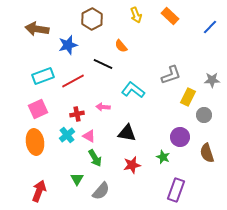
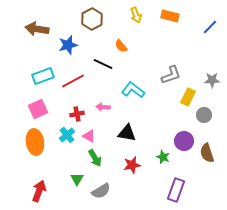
orange rectangle: rotated 30 degrees counterclockwise
purple circle: moved 4 px right, 4 px down
gray semicircle: rotated 18 degrees clockwise
